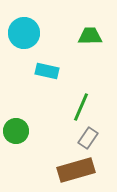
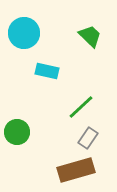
green trapezoid: rotated 45 degrees clockwise
green line: rotated 24 degrees clockwise
green circle: moved 1 px right, 1 px down
